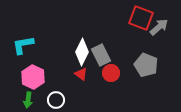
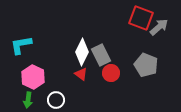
cyan L-shape: moved 2 px left
